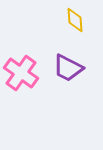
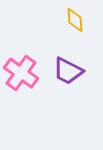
purple trapezoid: moved 3 px down
